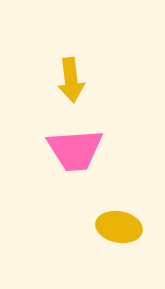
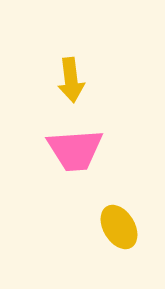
yellow ellipse: rotated 48 degrees clockwise
